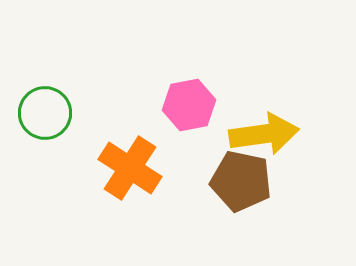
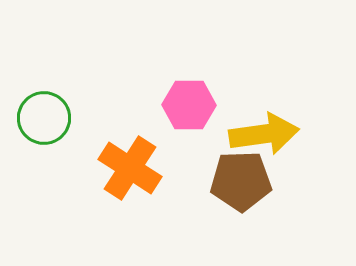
pink hexagon: rotated 12 degrees clockwise
green circle: moved 1 px left, 5 px down
brown pentagon: rotated 14 degrees counterclockwise
